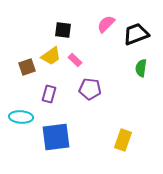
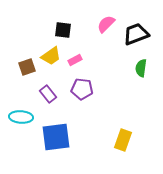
pink rectangle: rotated 72 degrees counterclockwise
purple pentagon: moved 8 px left
purple rectangle: moved 1 px left; rotated 54 degrees counterclockwise
